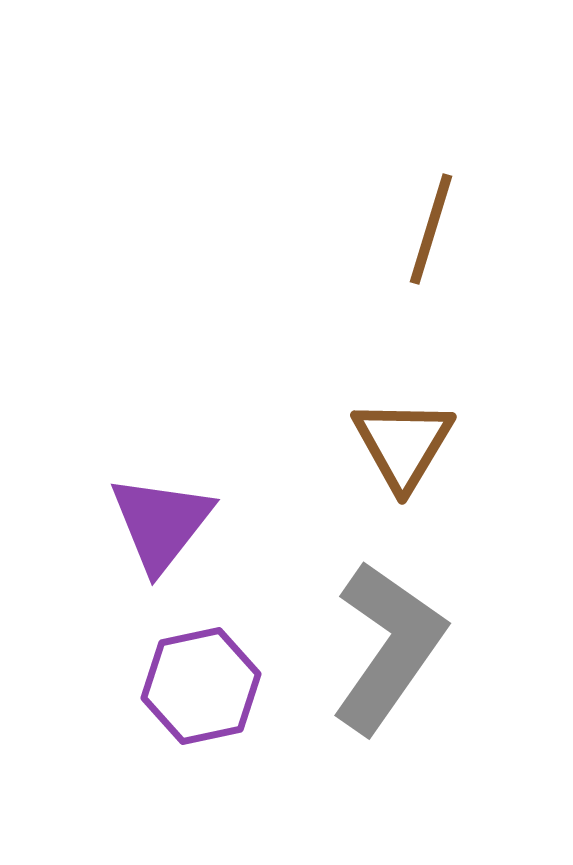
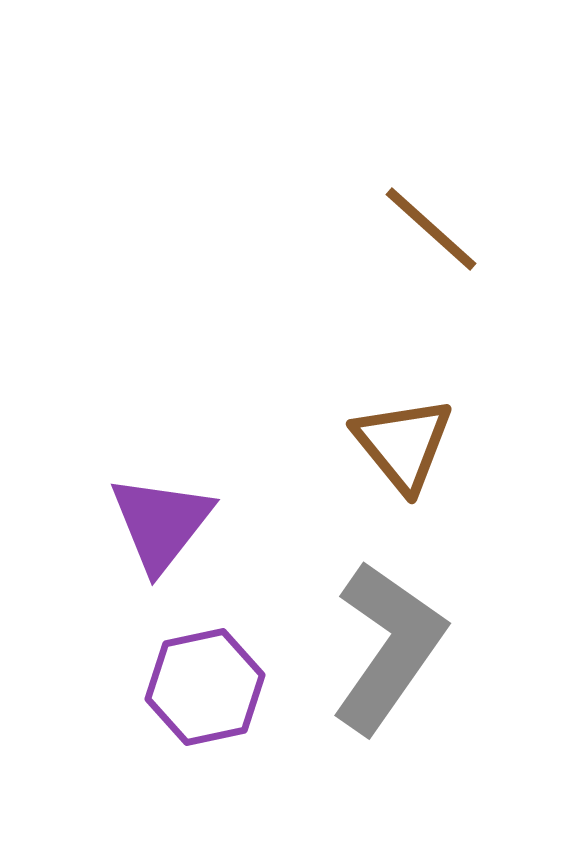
brown line: rotated 65 degrees counterclockwise
brown triangle: rotated 10 degrees counterclockwise
purple hexagon: moved 4 px right, 1 px down
